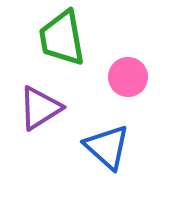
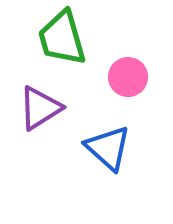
green trapezoid: rotated 6 degrees counterclockwise
blue triangle: moved 1 px right, 1 px down
